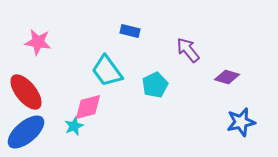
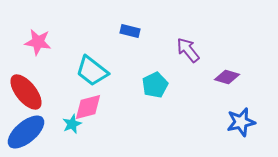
cyan trapezoid: moved 15 px left; rotated 16 degrees counterclockwise
cyan star: moved 2 px left, 2 px up
